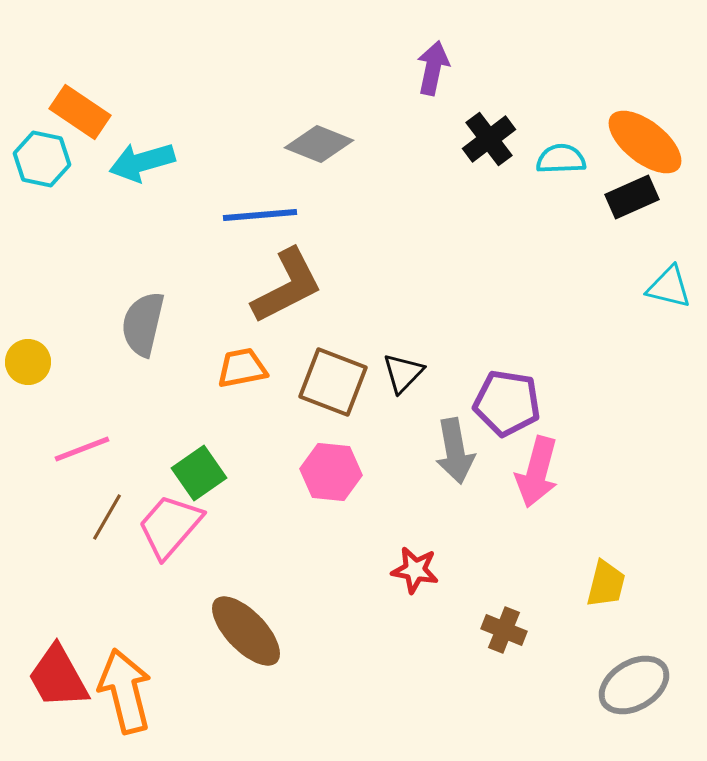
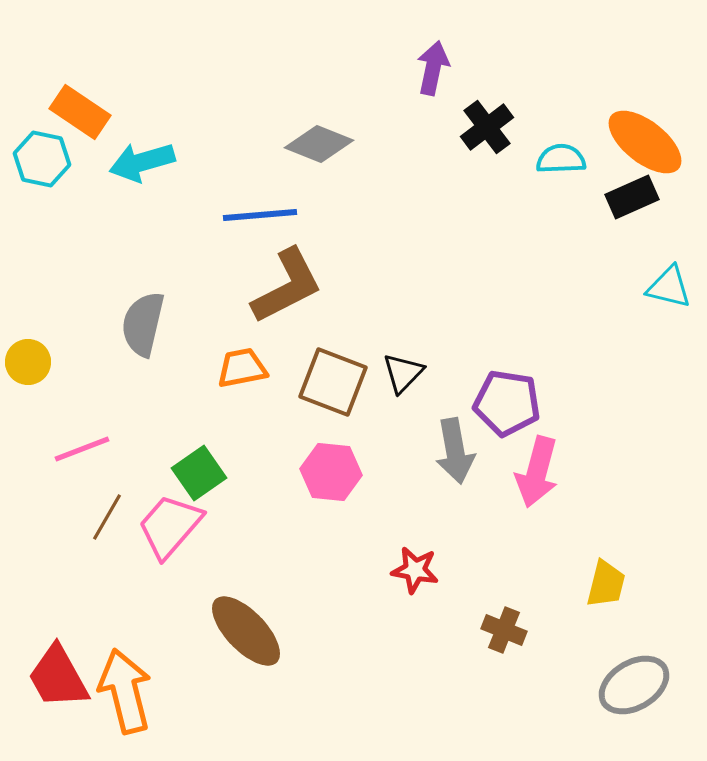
black cross: moved 2 px left, 12 px up
